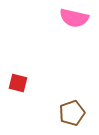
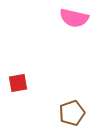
red square: rotated 24 degrees counterclockwise
